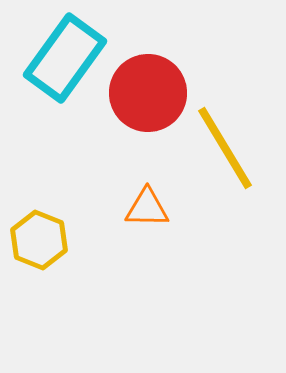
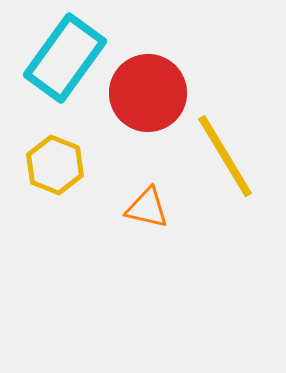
yellow line: moved 8 px down
orange triangle: rotated 12 degrees clockwise
yellow hexagon: moved 16 px right, 75 px up
